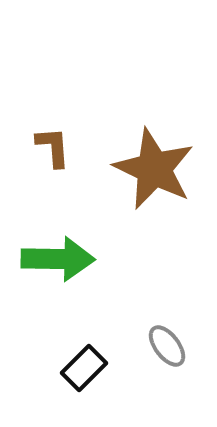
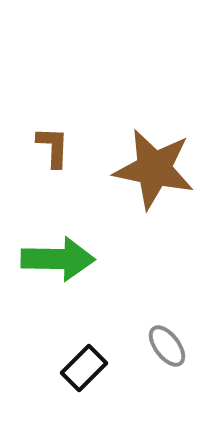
brown L-shape: rotated 6 degrees clockwise
brown star: rotated 14 degrees counterclockwise
